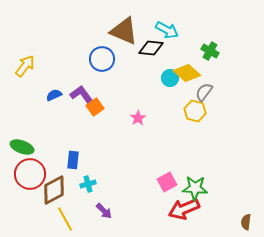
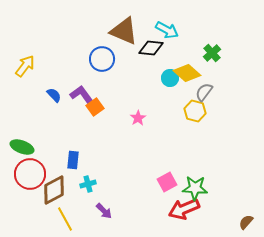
green cross: moved 2 px right, 2 px down; rotated 18 degrees clockwise
blue semicircle: rotated 70 degrees clockwise
brown semicircle: rotated 35 degrees clockwise
